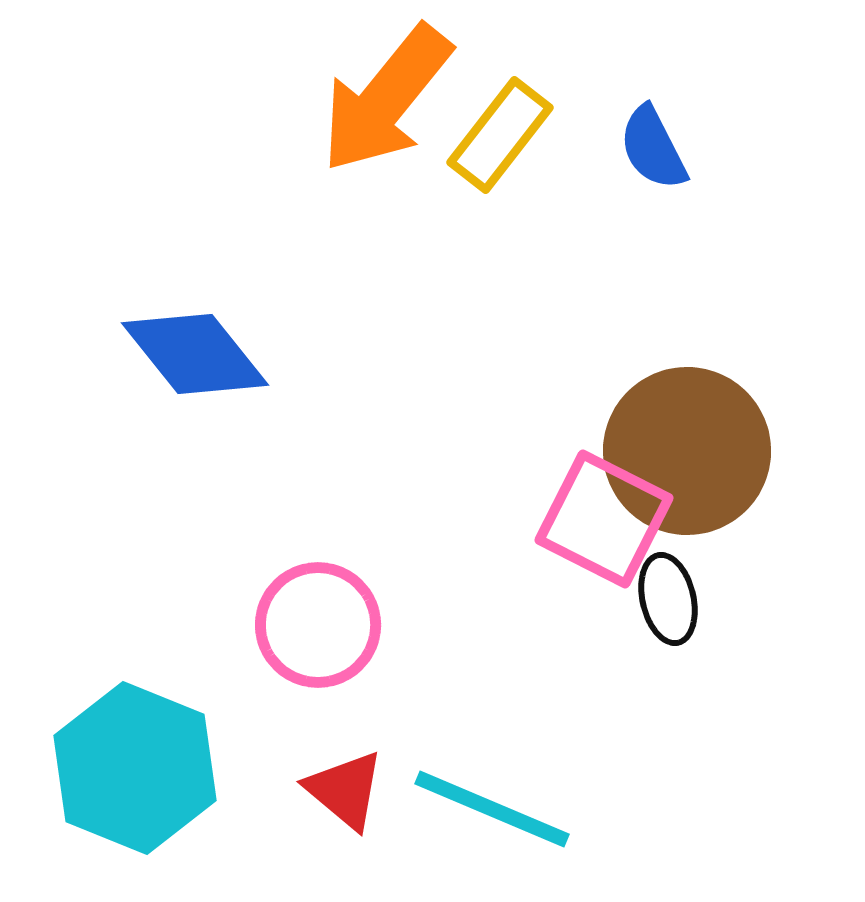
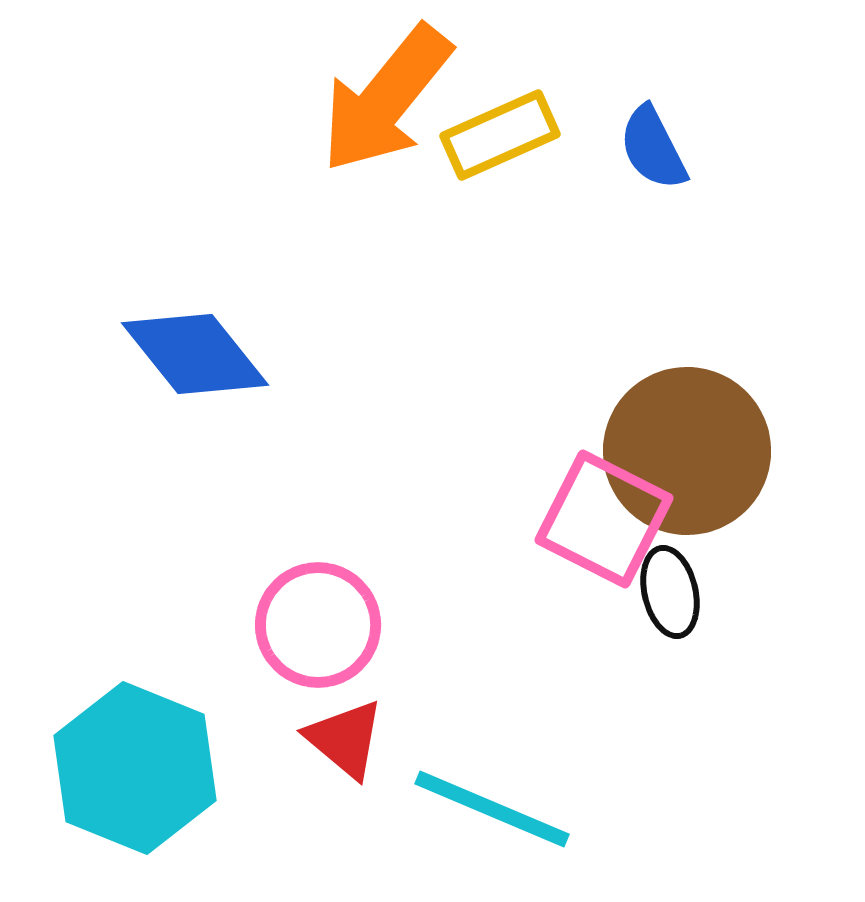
yellow rectangle: rotated 28 degrees clockwise
black ellipse: moved 2 px right, 7 px up
red triangle: moved 51 px up
